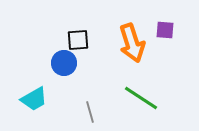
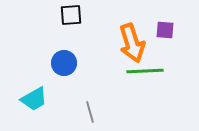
black square: moved 7 px left, 25 px up
green line: moved 4 px right, 27 px up; rotated 36 degrees counterclockwise
